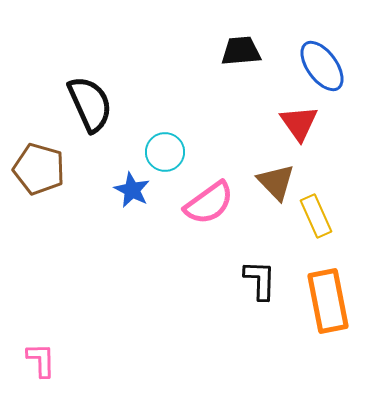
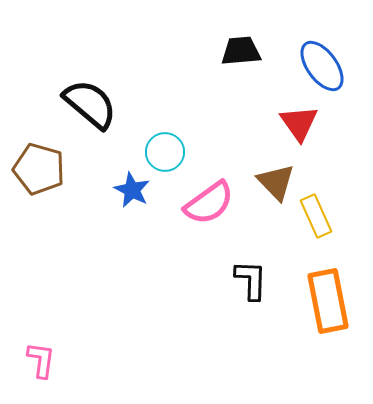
black semicircle: rotated 26 degrees counterclockwise
black L-shape: moved 9 px left
pink L-shape: rotated 9 degrees clockwise
